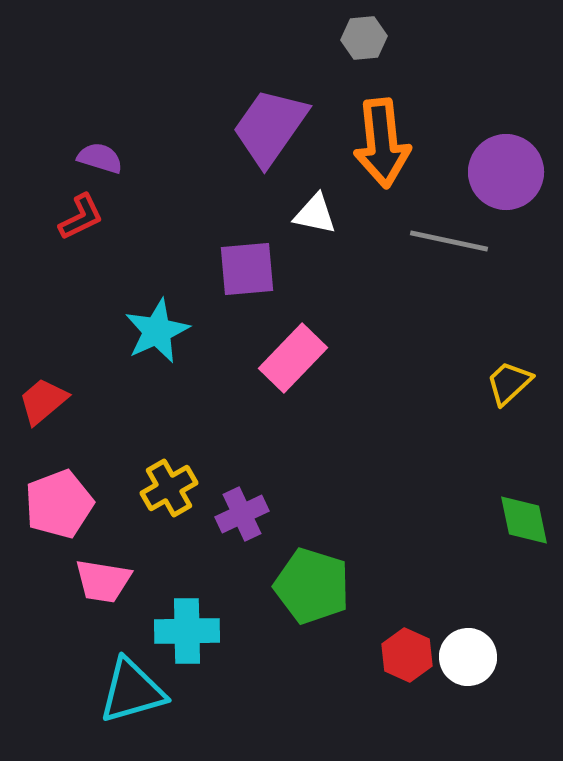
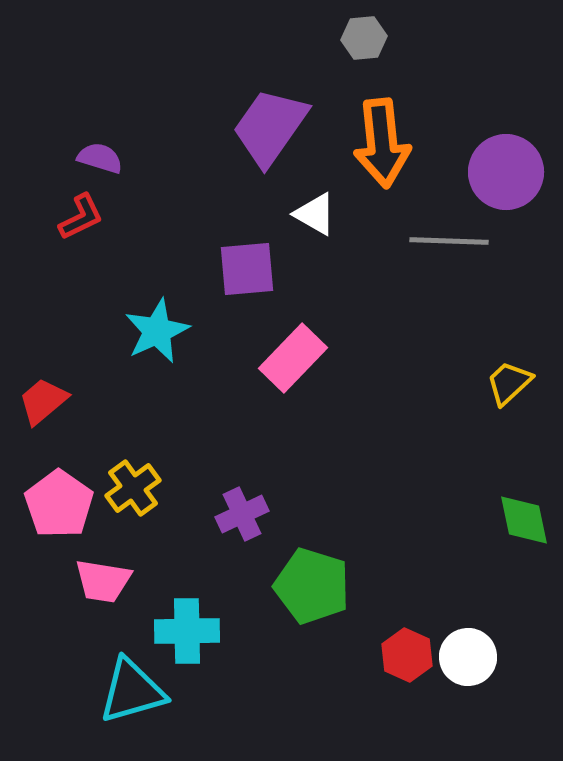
white triangle: rotated 18 degrees clockwise
gray line: rotated 10 degrees counterclockwise
yellow cross: moved 36 px left; rotated 6 degrees counterclockwise
pink pentagon: rotated 16 degrees counterclockwise
